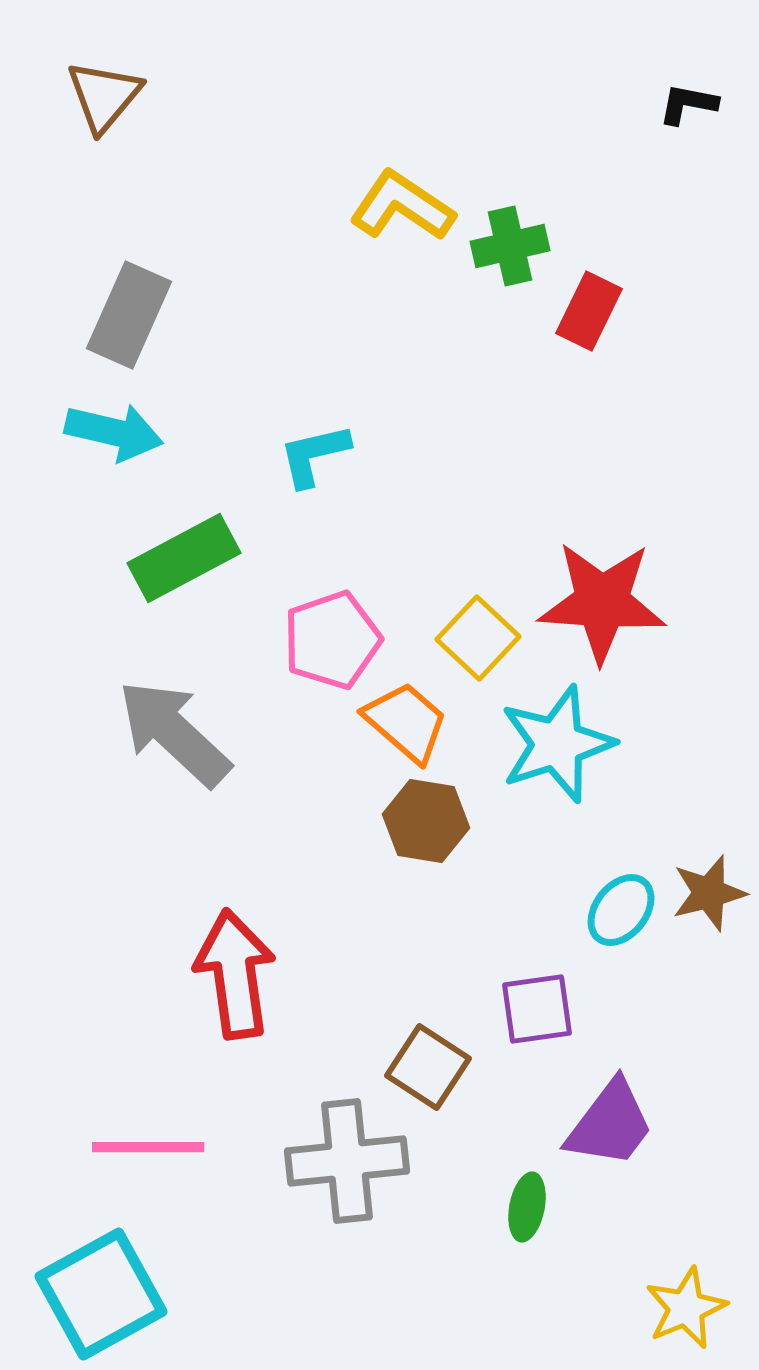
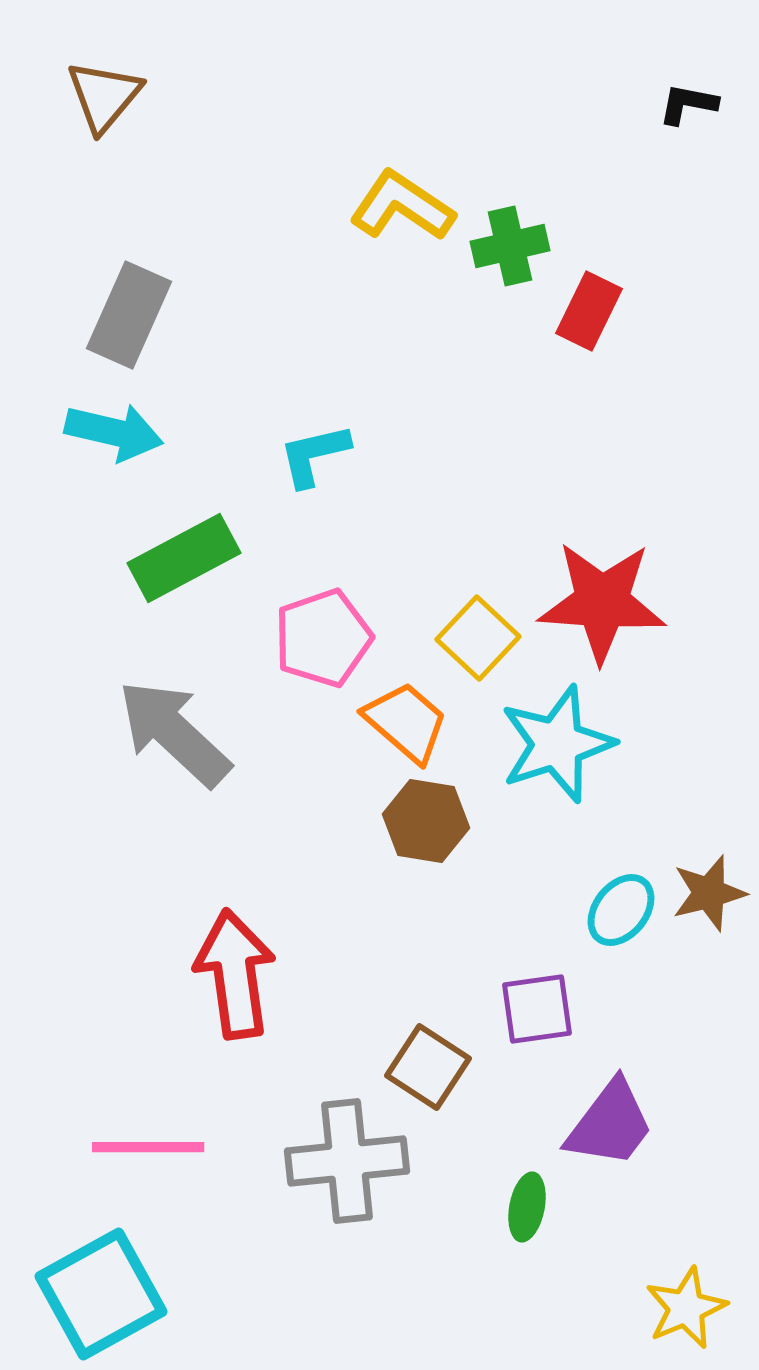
pink pentagon: moved 9 px left, 2 px up
